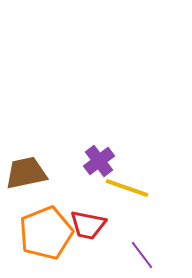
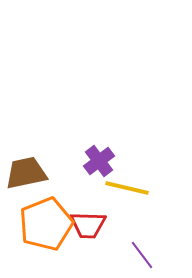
yellow line: rotated 6 degrees counterclockwise
red trapezoid: rotated 9 degrees counterclockwise
orange pentagon: moved 9 px up
